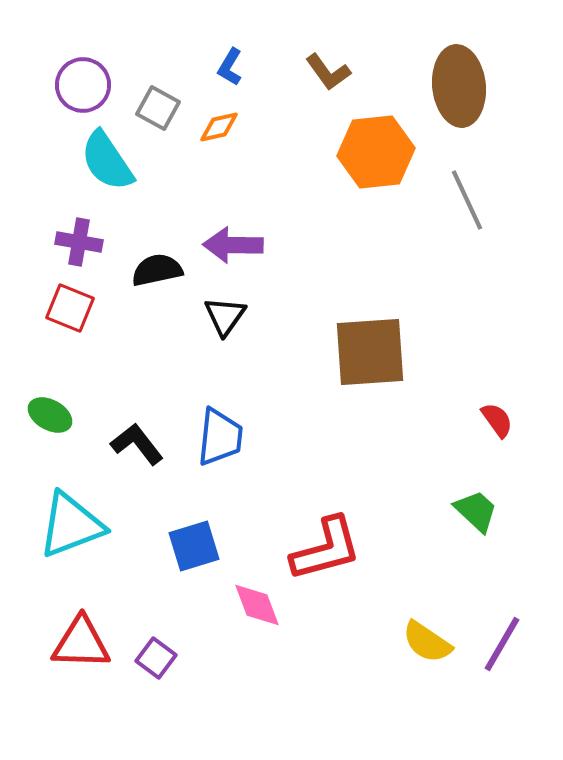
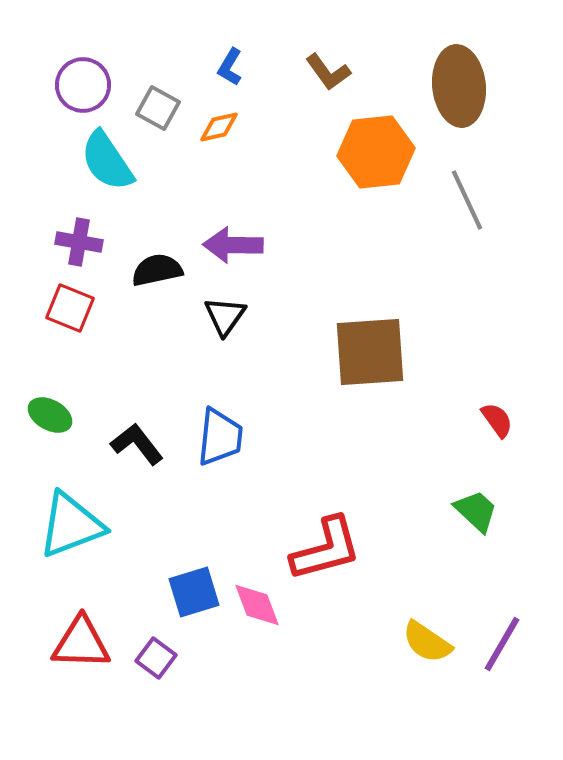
blue square: moved 46 px down
